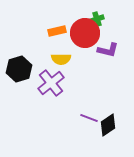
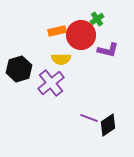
green cross: rotated 16 degrees counterclockwise
red circle: moved 4 px left, 2 px down
